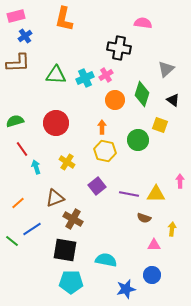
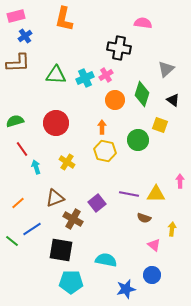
purple square: moved 17 px down
pink triangle: rotated 40 degrees clockwise
black square: moved 4 px left
